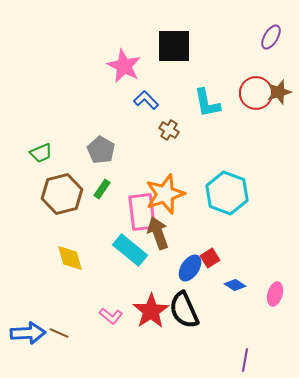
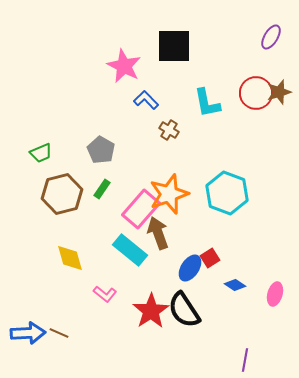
orange star: moved 4 px right
pink rectangle: moved 1 px left, 3 px up; rotated 48 degrees clockwise
black semicircle: rotated 9 degrees counterclockwise
pink L-shape: moved 6 px left, 22 px up
